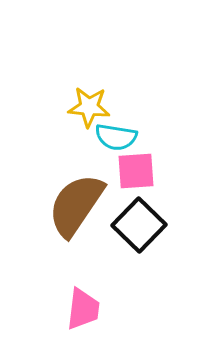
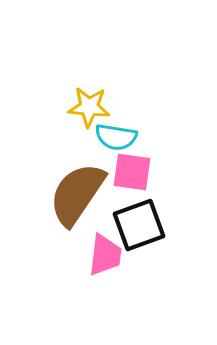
pink square: moved 4 px left, 1 px down; rotated 12 degrees clockwise
brown semicircle: moved 1 px right, 11 px up
black square: rotated 26 degrees clockwise
pink trapezoid: moved 22 px right, 54 px up
